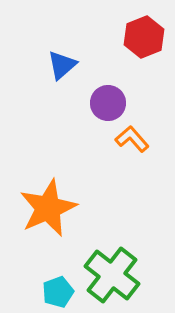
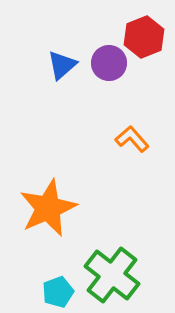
purple circle: moved 1 px right, 40 px up
